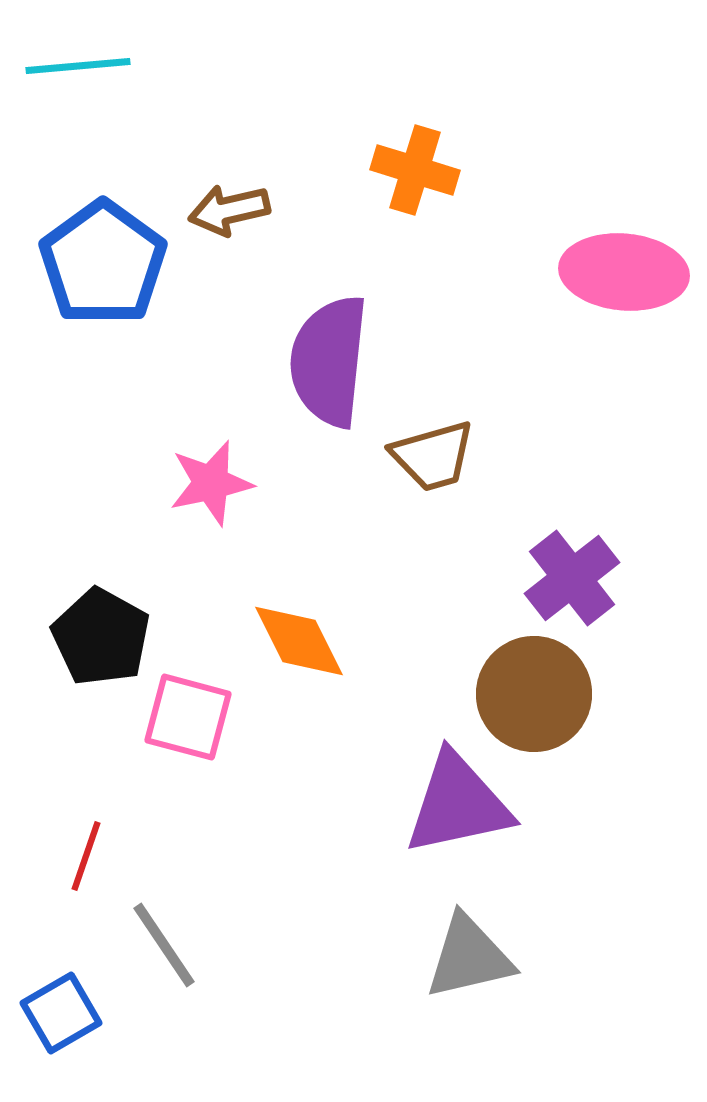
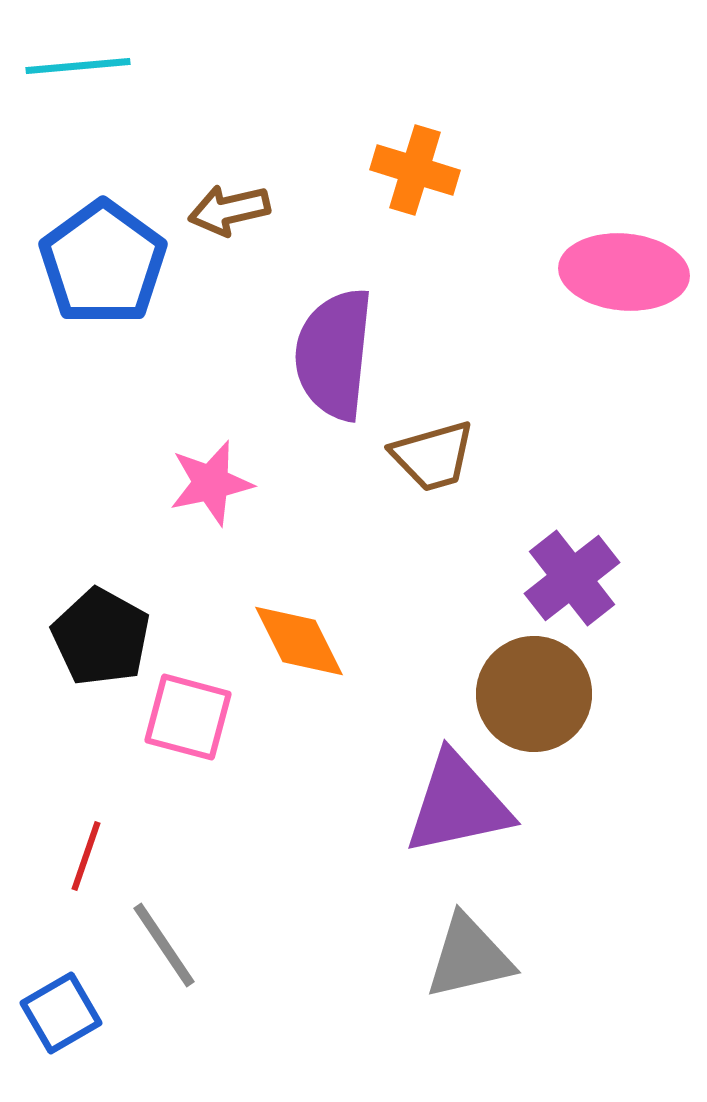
purple semicircle: moved 5 px right, 7 px up
